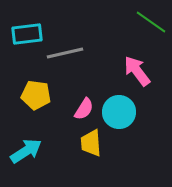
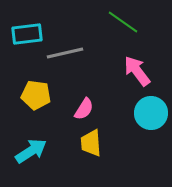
green line: moved 28 px left
cyan circle: moved 32 px right, 1 px down
cyan arrow: moved 5 px right
